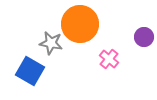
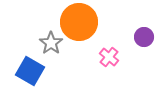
orange circle: moved 1 px left, 2 px up
gray star: rotated 25 degrees clockwise
pink cross: moved 2 px up
